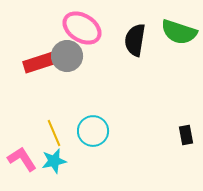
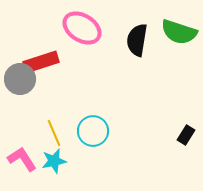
black semicircle: moved 2 px right
gray circle: moved 47 px left, 23 px down
black rectangle: rotated 42 degrees clockwise
